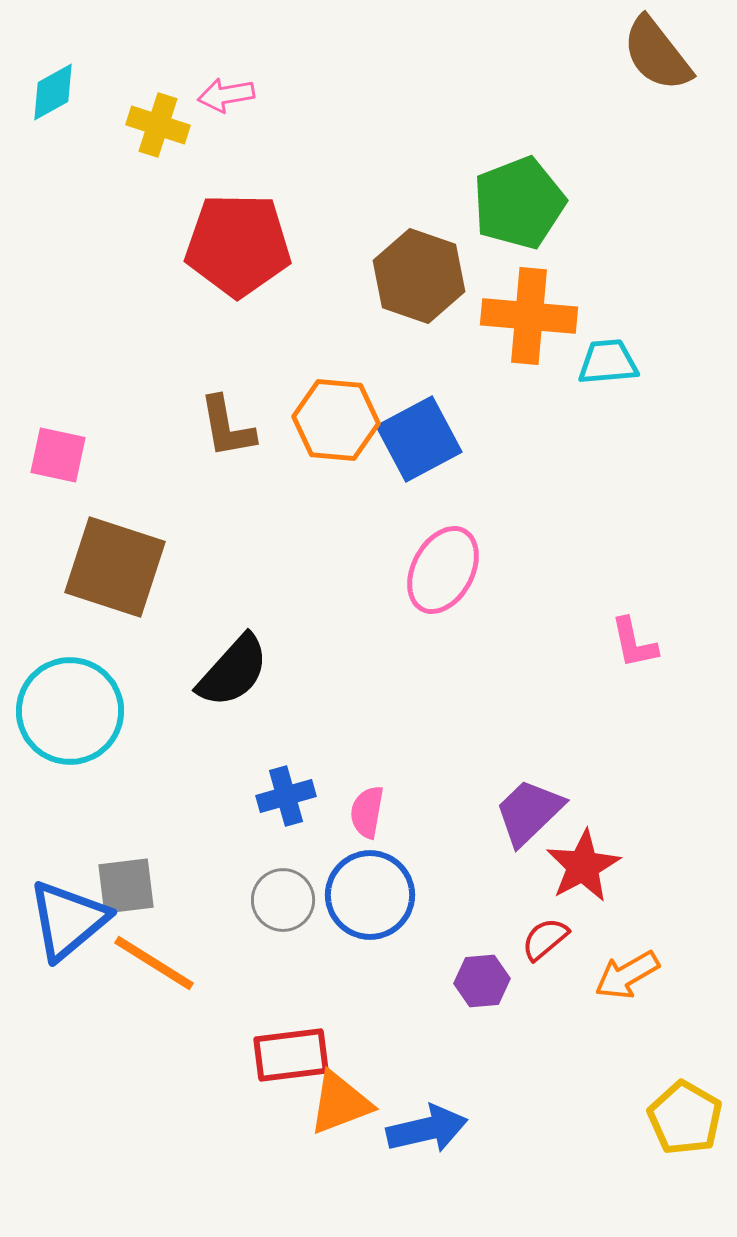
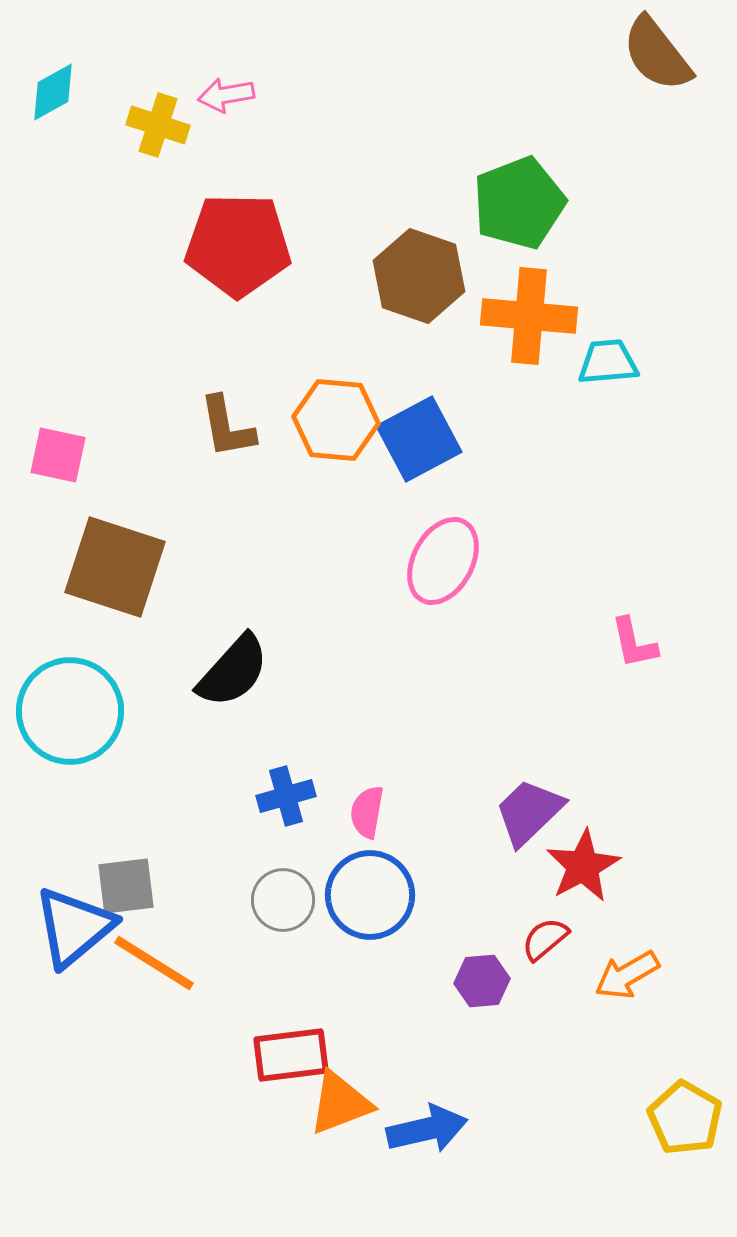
pink ellipse: moved 9 px up
blue triangle: moved 6 px right, 7 px down
